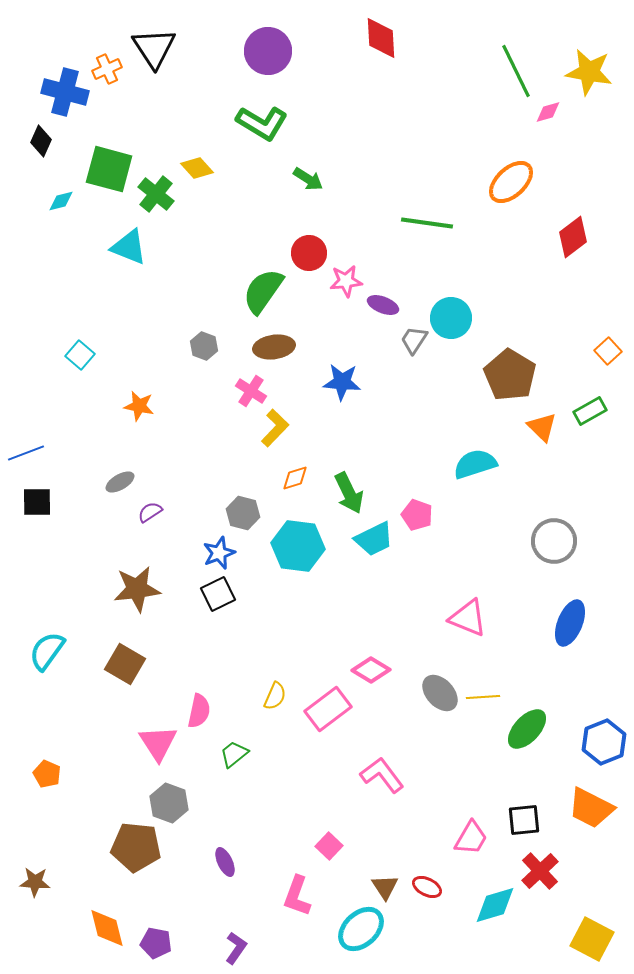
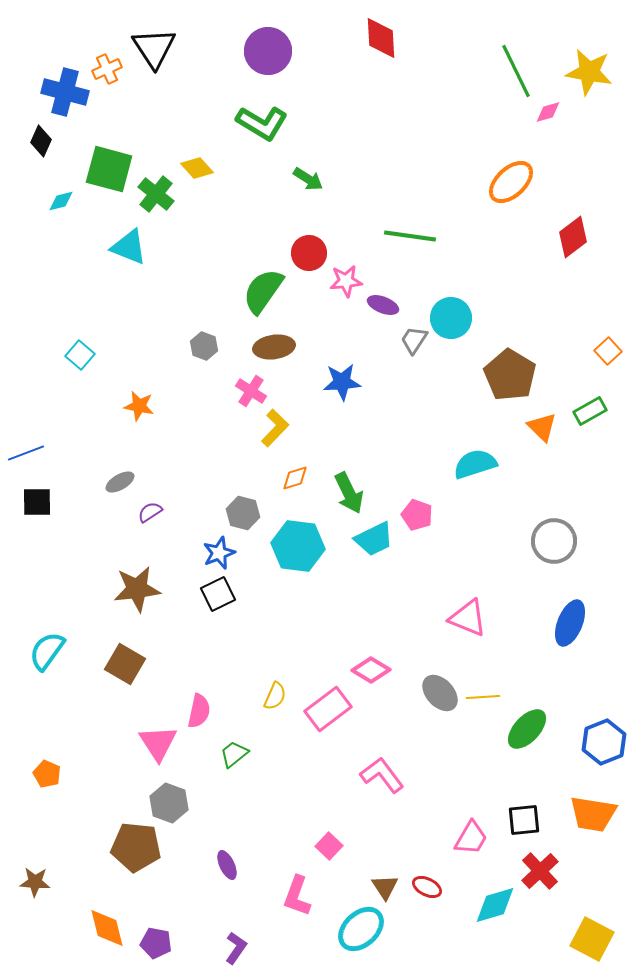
green line at (427, 223): moved 17 px left, 13 px down
blue star at (342, 382): rotated 9 degrees counterclockwise
orange trapezoid at (591, 808): moved 2 px right, 6 px down; rotated 18 degrees counterclockwise
purple ellipse at (225, 862): moved 2 px right, 3 px down
